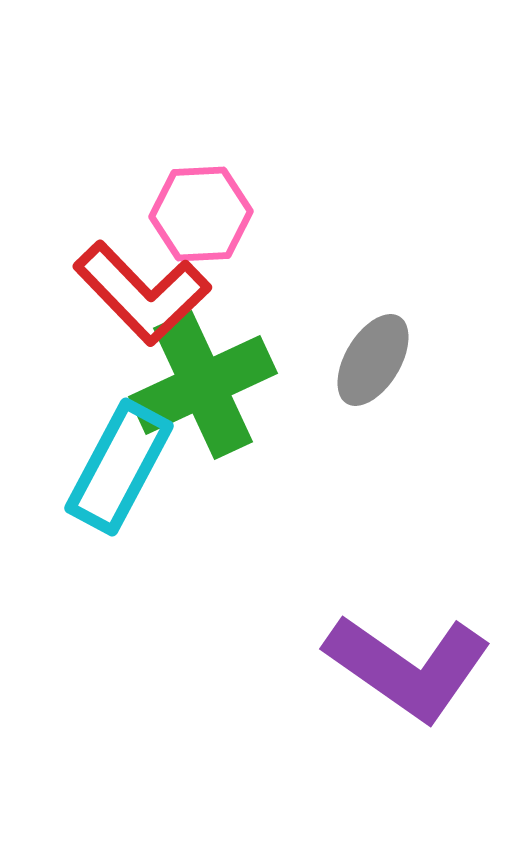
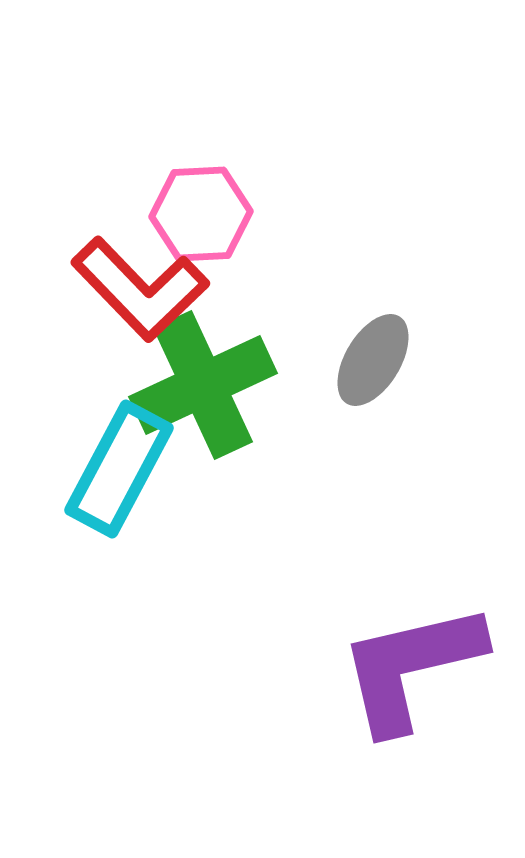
red L-shape: moved 2 px left, 4 px up
cyan rectangle: moved 2 px down
purple L-shape: moved 3 px right; rotated 132 degrees clockwise
